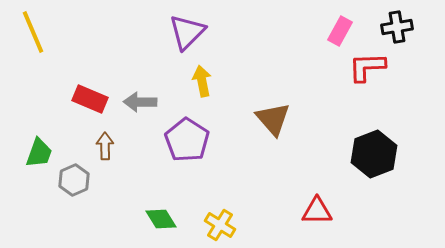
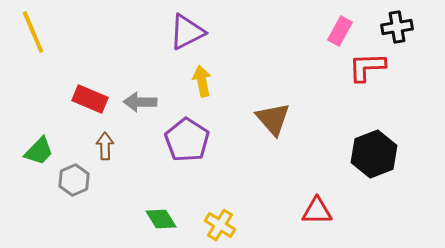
purple triangle: rotated 18 degrees clockwise
green trapezoid: moved 2 px up; rotated 24 degrees clockwise
